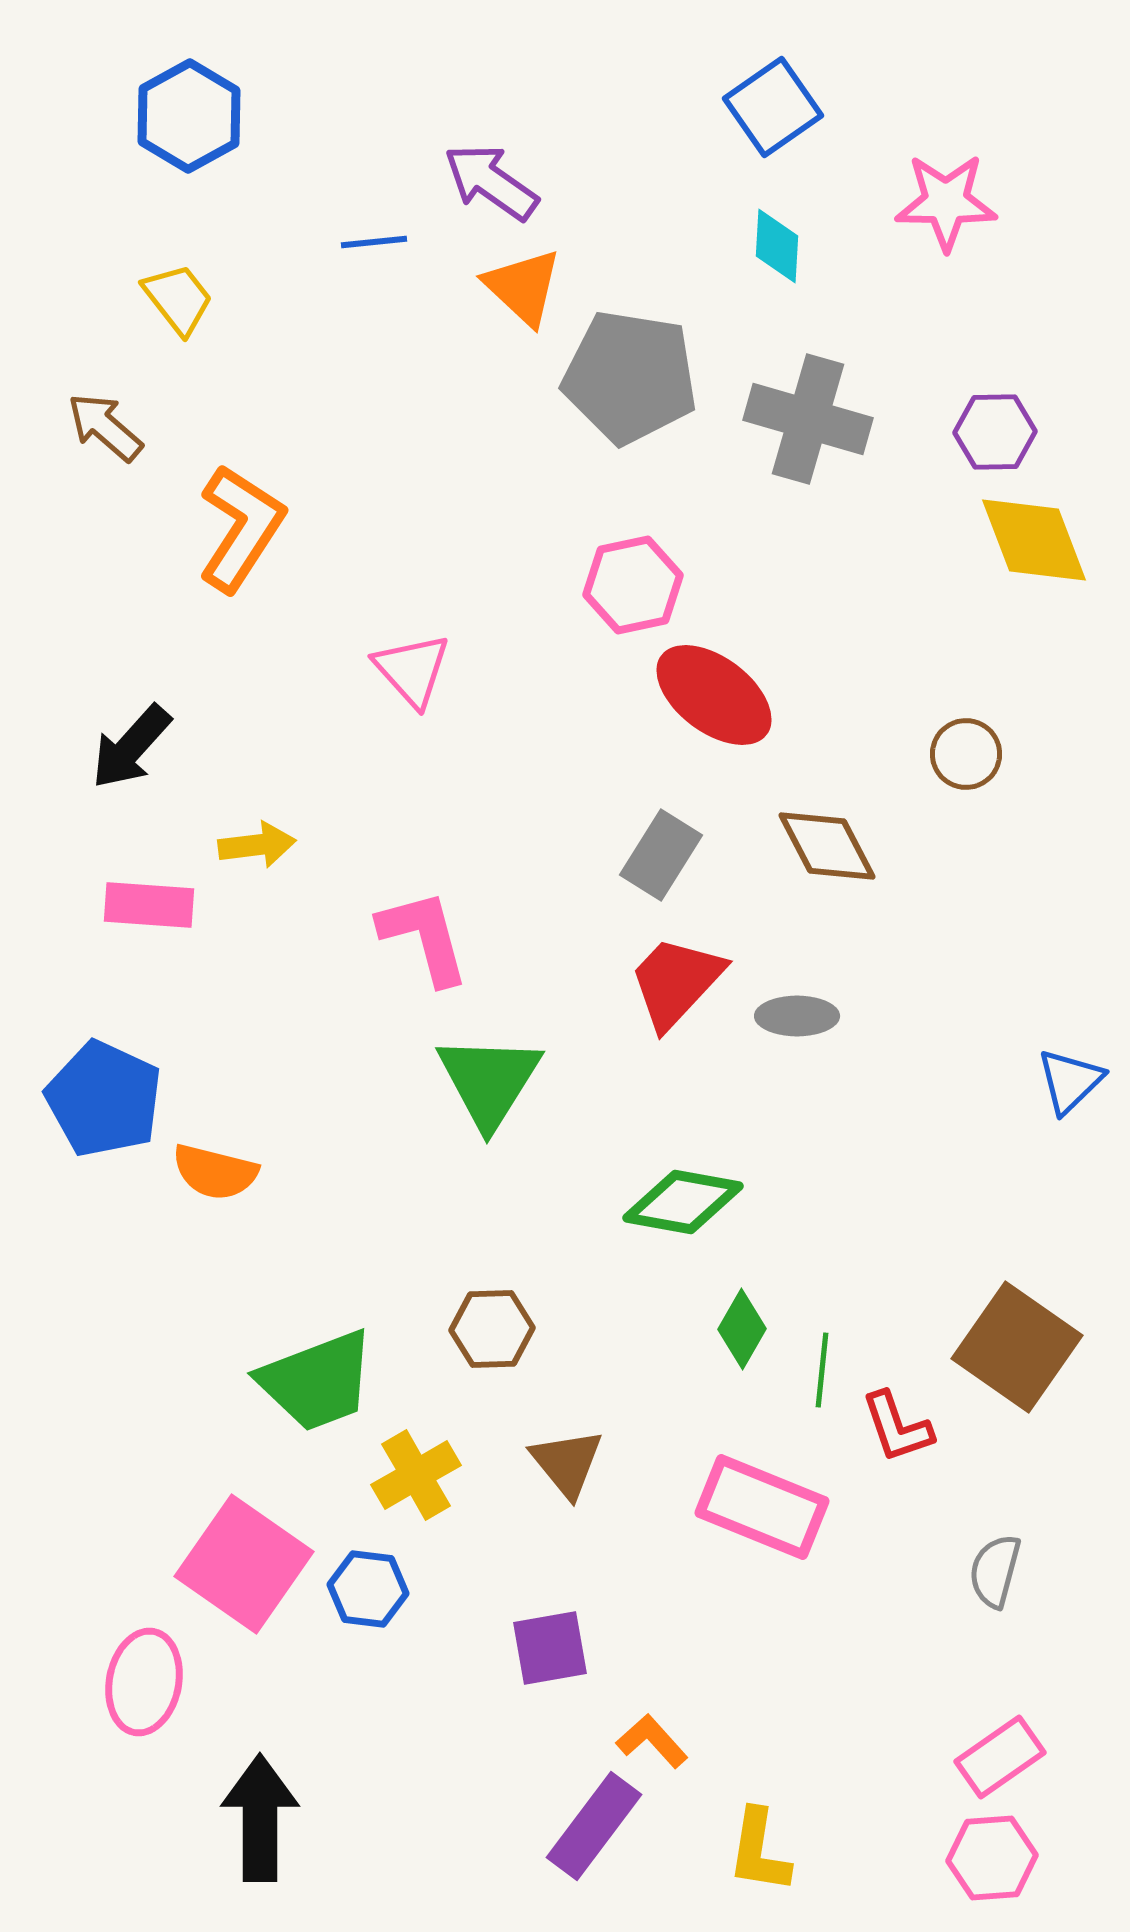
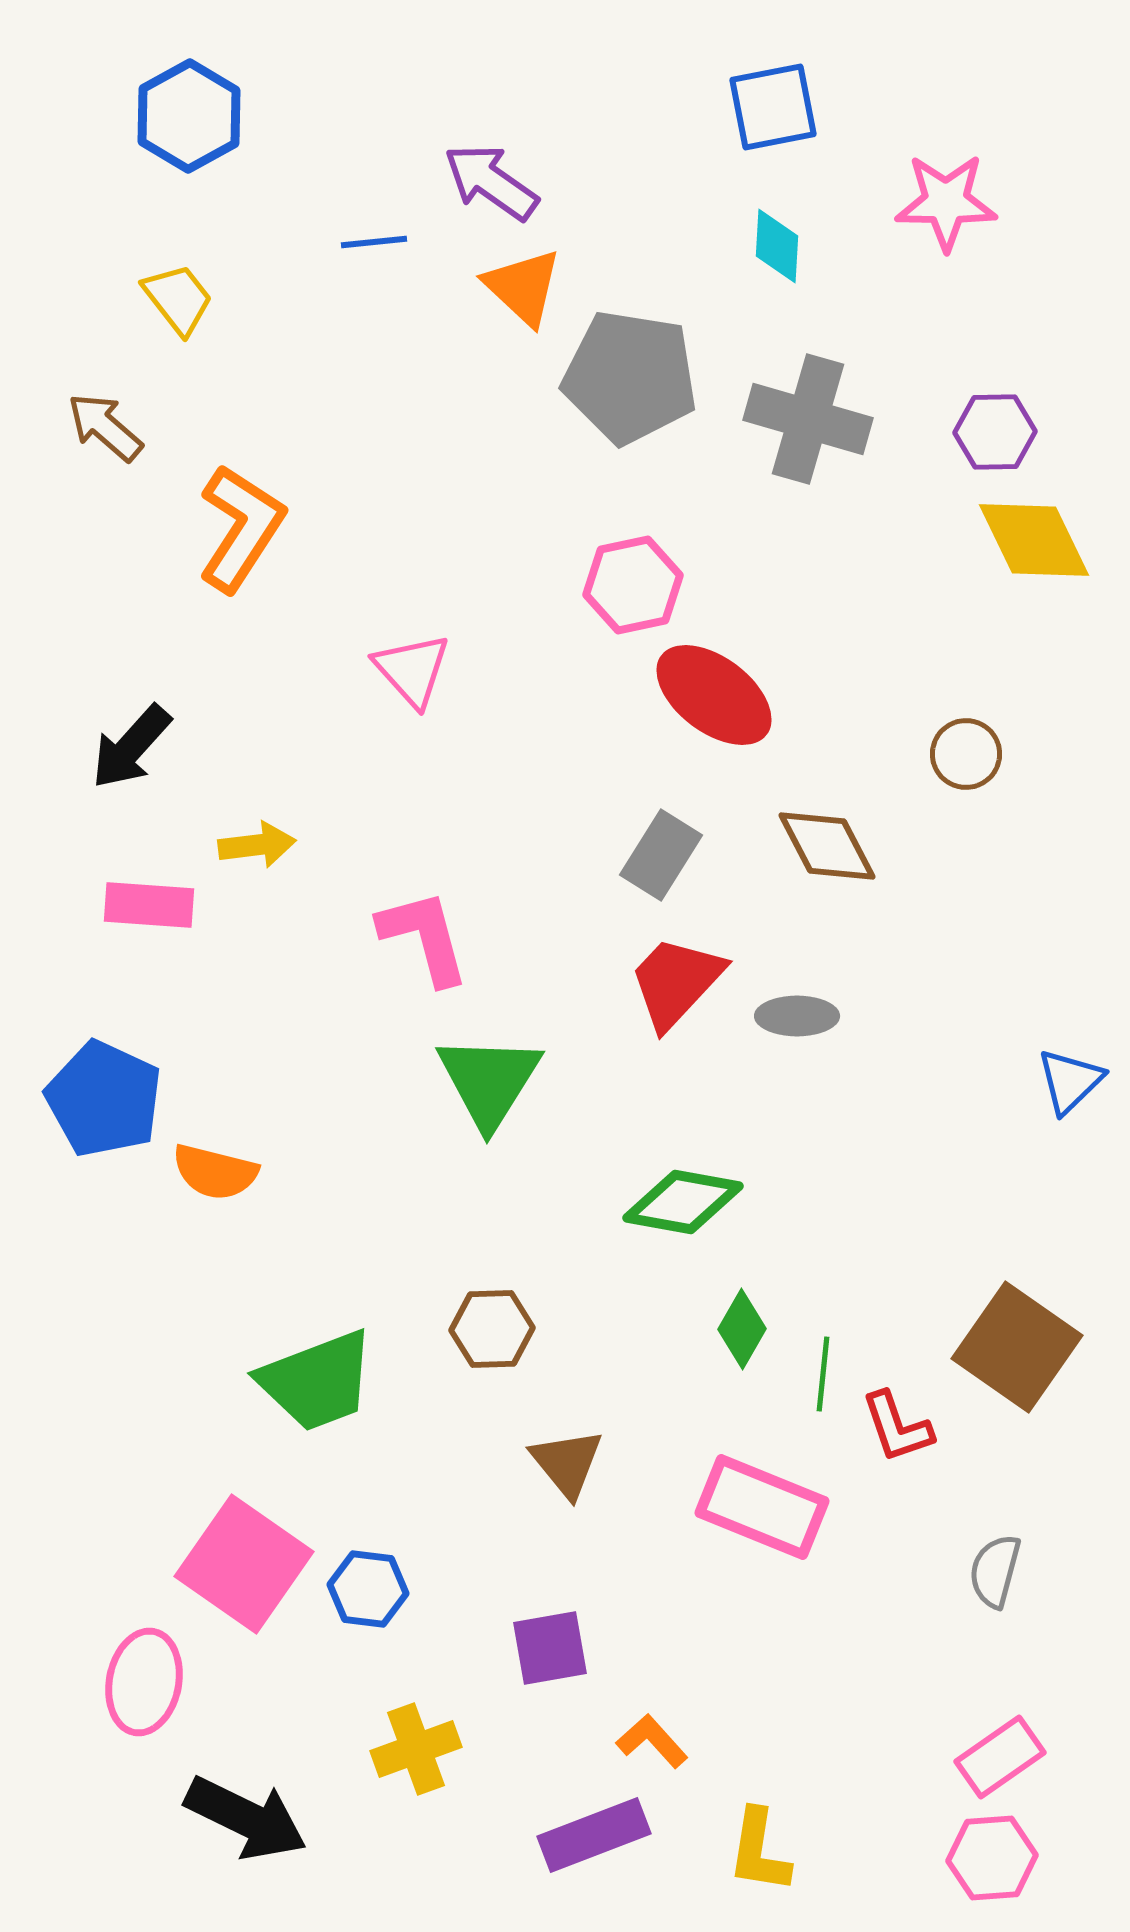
blue square at (773, 107): rotated 24 degrees clockwise
yellow diamond at (1034, 540): rotated 5 degrees counterclockwise
green line at (822, 1370): moved 1 px right, 4 px down
yellow cross at (416, 1475): moved 274 px down; rotated 10 degrees clockwise
black arrow at (260, 1818): moved 14 px left; rotated 116 degrees clockwise
purple rectangle at (594, 1826): moved 9 px down; rotated 32 degrees clockwise
